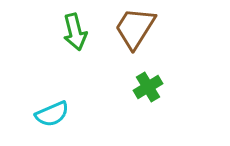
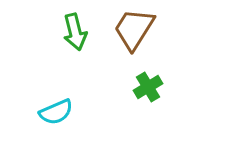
brown trapezoid: moved 1 px left, 1 px down
cyan semicircle: moved 4 px right, 2 px up
